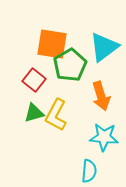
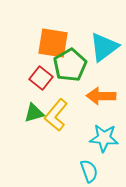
orange square: moved 1 px right, 1 px up
red square: moved 7 px right, 2 px up
orange arrow: rotated 108 degrees clockwise
yellow L-shape: rotated 12 degrees clockwise
cyan star: moved 1 px down
cyan semicircle: rotated 25 degrees counterclockwise
